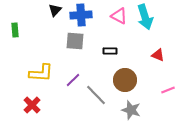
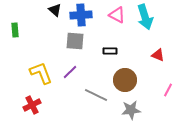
black triangle: rotated 32 degrees counterclockwise
pink triangle: moved 2 px left, 1 px up
yellow L-shape: rotated 115 degrees counterclockwise
purple line: moved 3 px left, 8 px up
pink line: rotated 40 degrees counterclockwise
gray line: rotated 20 degrees counterclockwise
red cross: rotated 18 degrees clockwise
gray star: rotated 24 degrees counterclockwise
